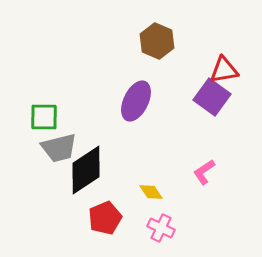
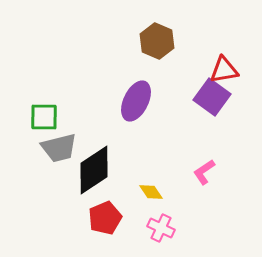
black diamond: moved 8 px right
